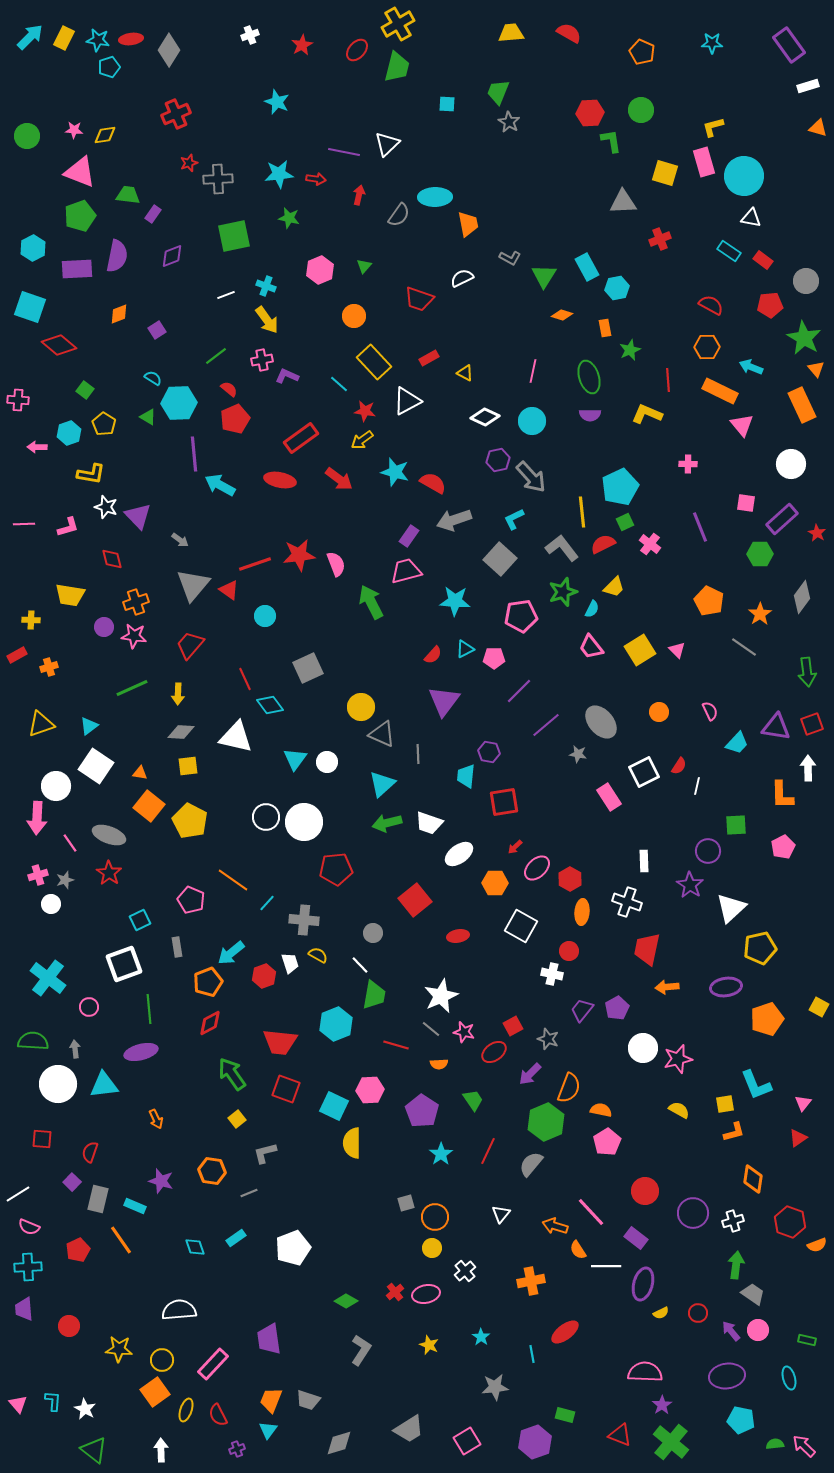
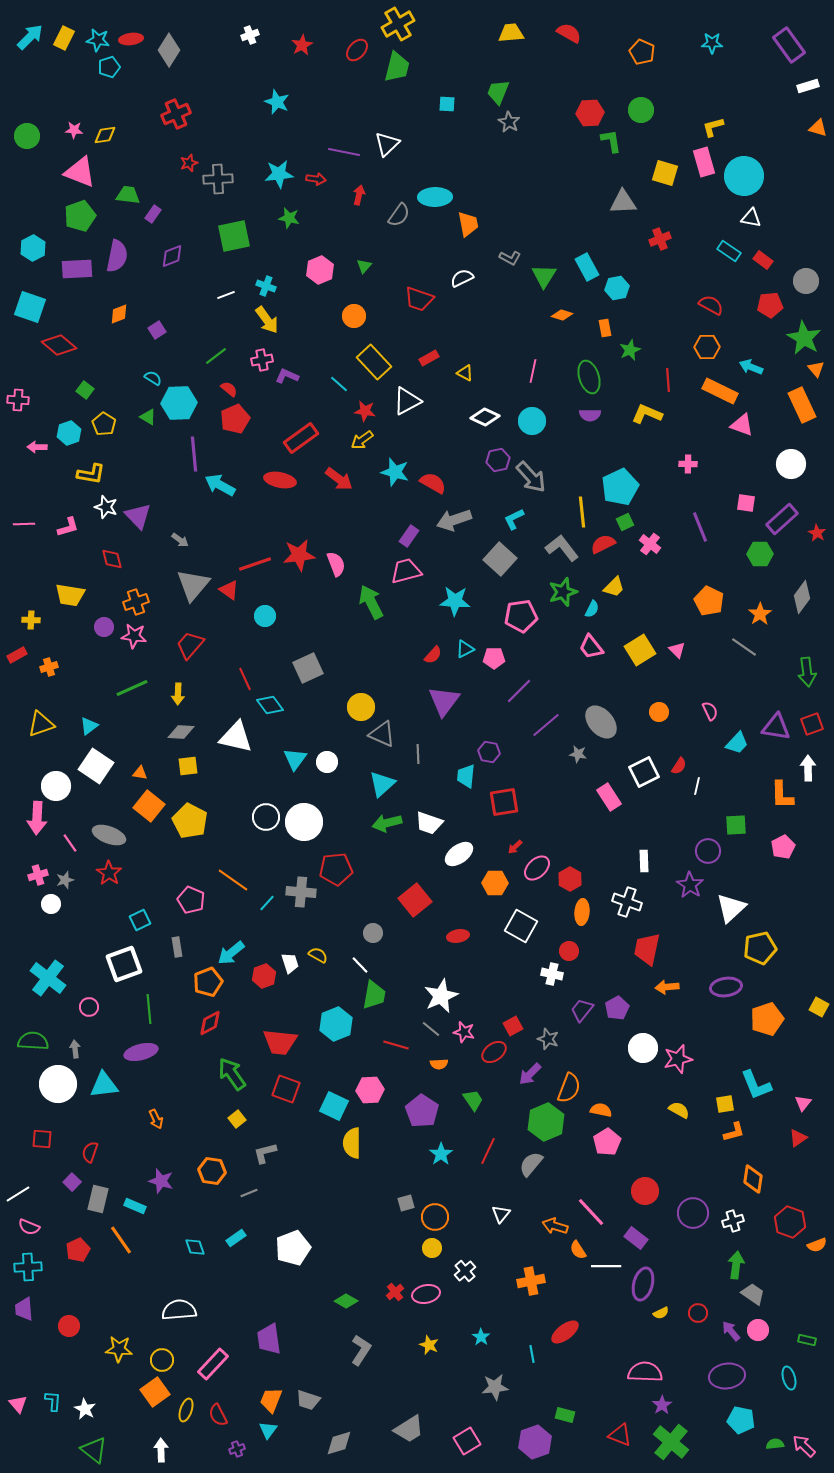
pink triangle at (742, 425): rotated 30 degrees counterclockwise
gray cross at (304, 920): moved 3 px left, 28 px up
